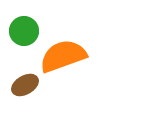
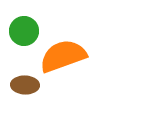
brown ellipse: rotated 32 degrees clockwise
